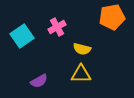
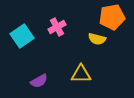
yellow semicircle: moved 15 px right, 10 px up
